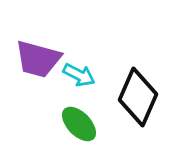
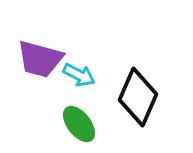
purple trapezoid: moved 2 px right
green ellipse: rotated 6 degrees clockwise
